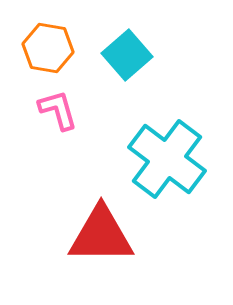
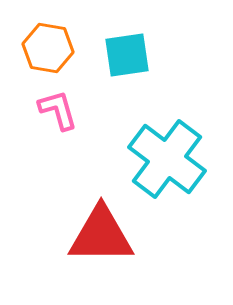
cyan square: rotated 33 degrees clockwise
